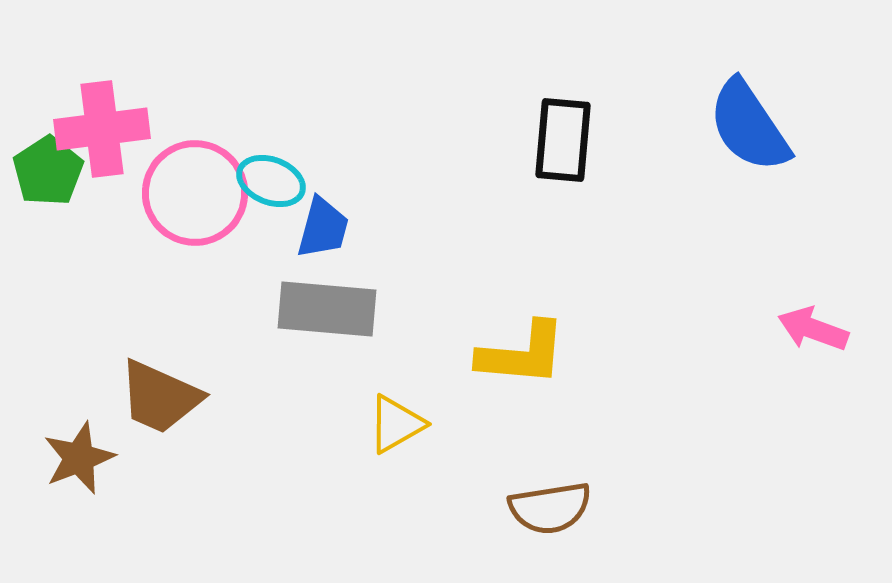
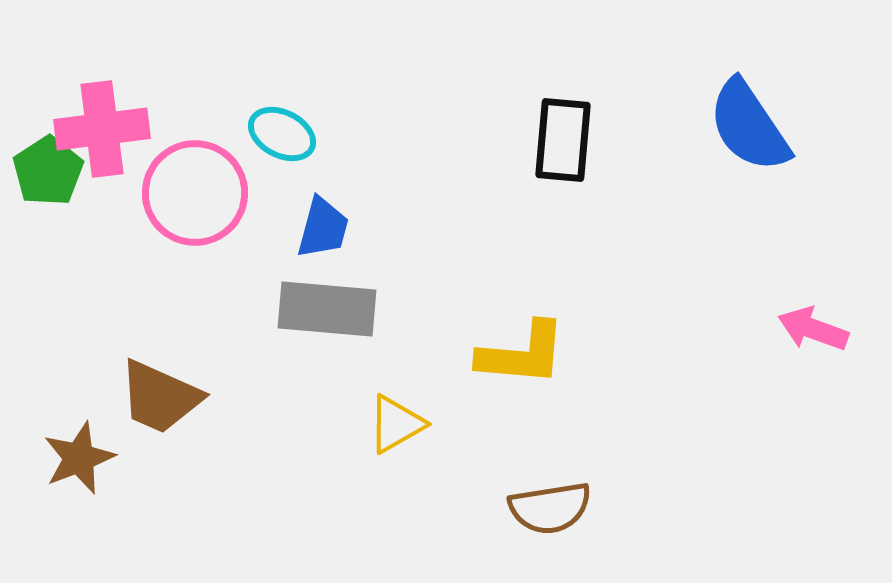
cyan ellipse: moved 11 px right, 47 px up; rotated 6 degrees clockwise
